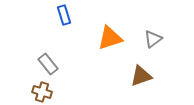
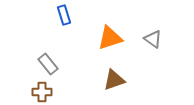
gray triangle: rotated 48 degrees counterclockwise
brown triangle: moved 27 px left, 4 px down
brown cross: rotated 18 degrees counterclockwise
